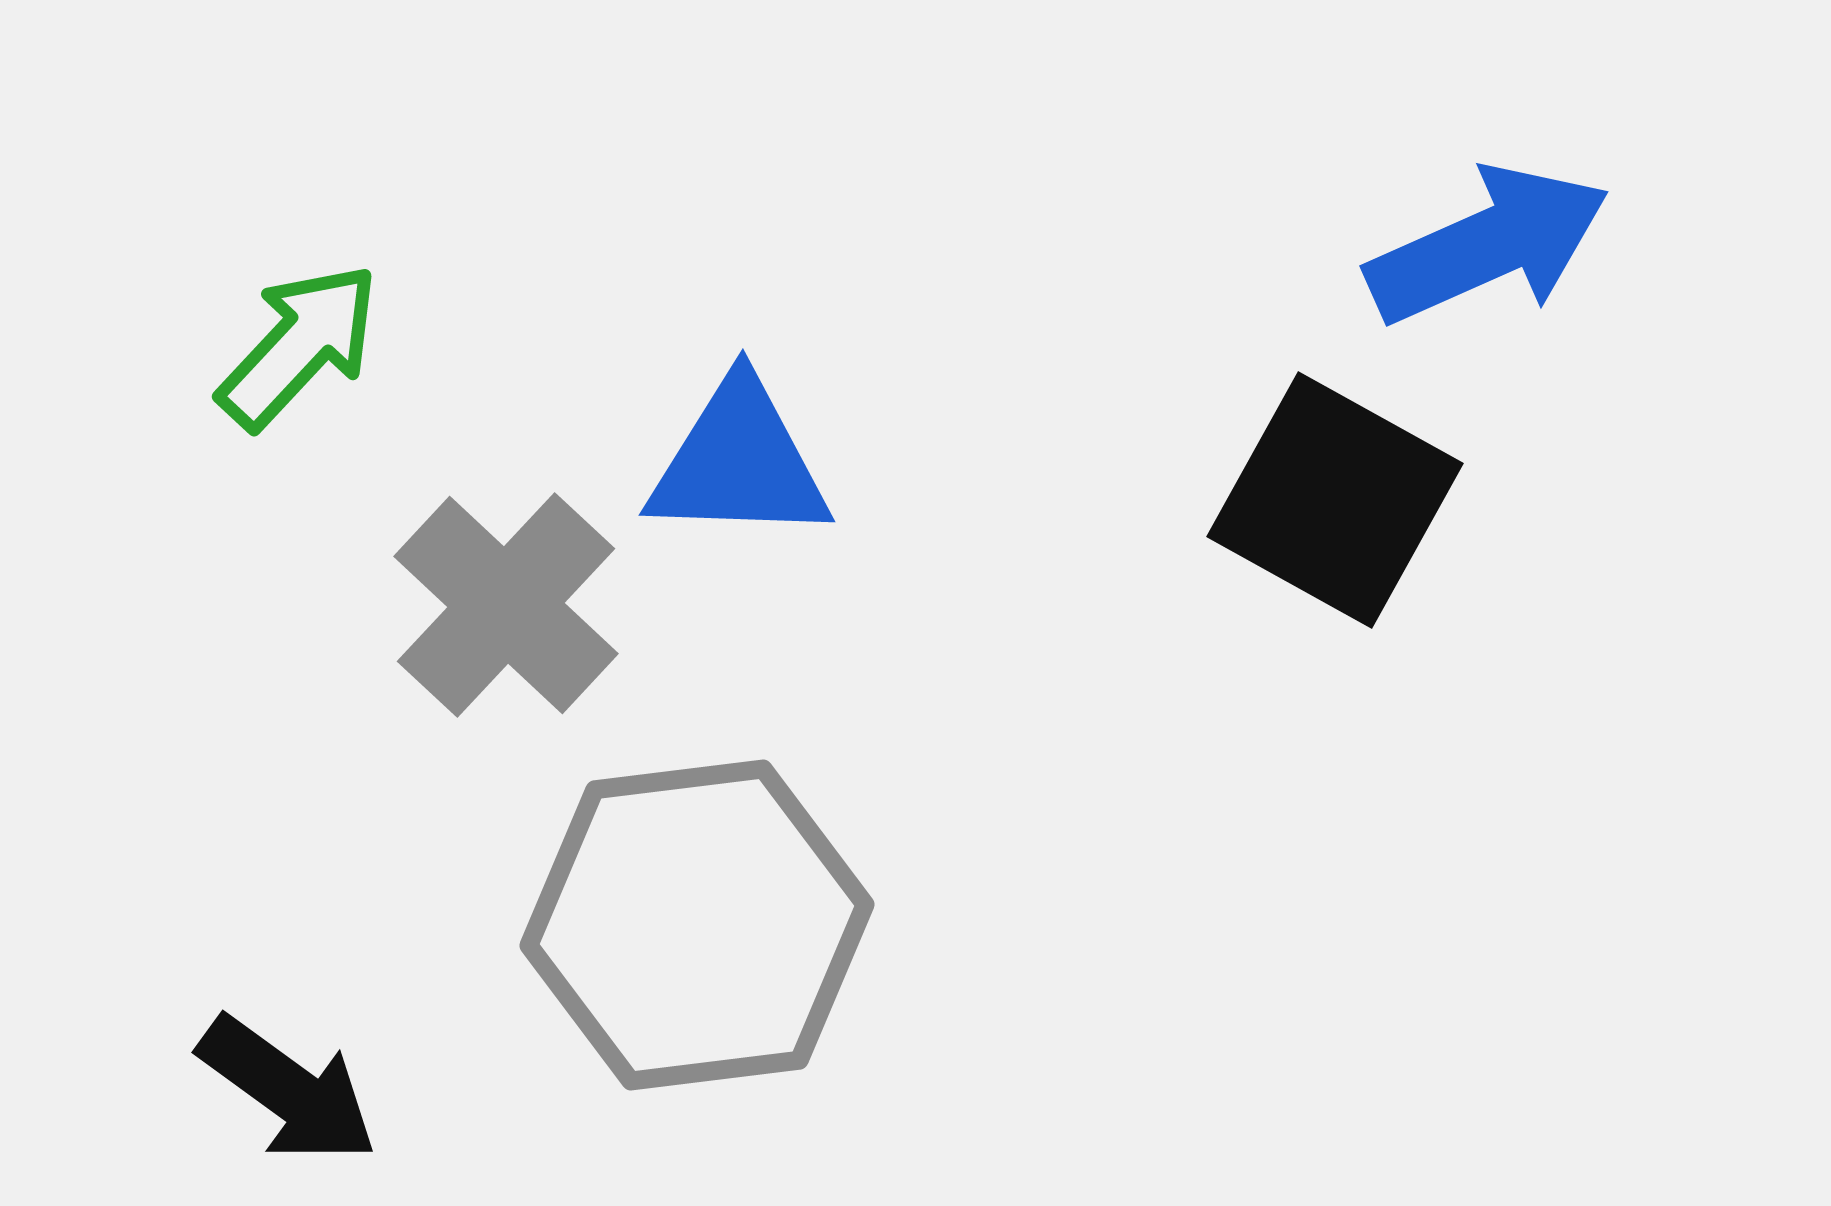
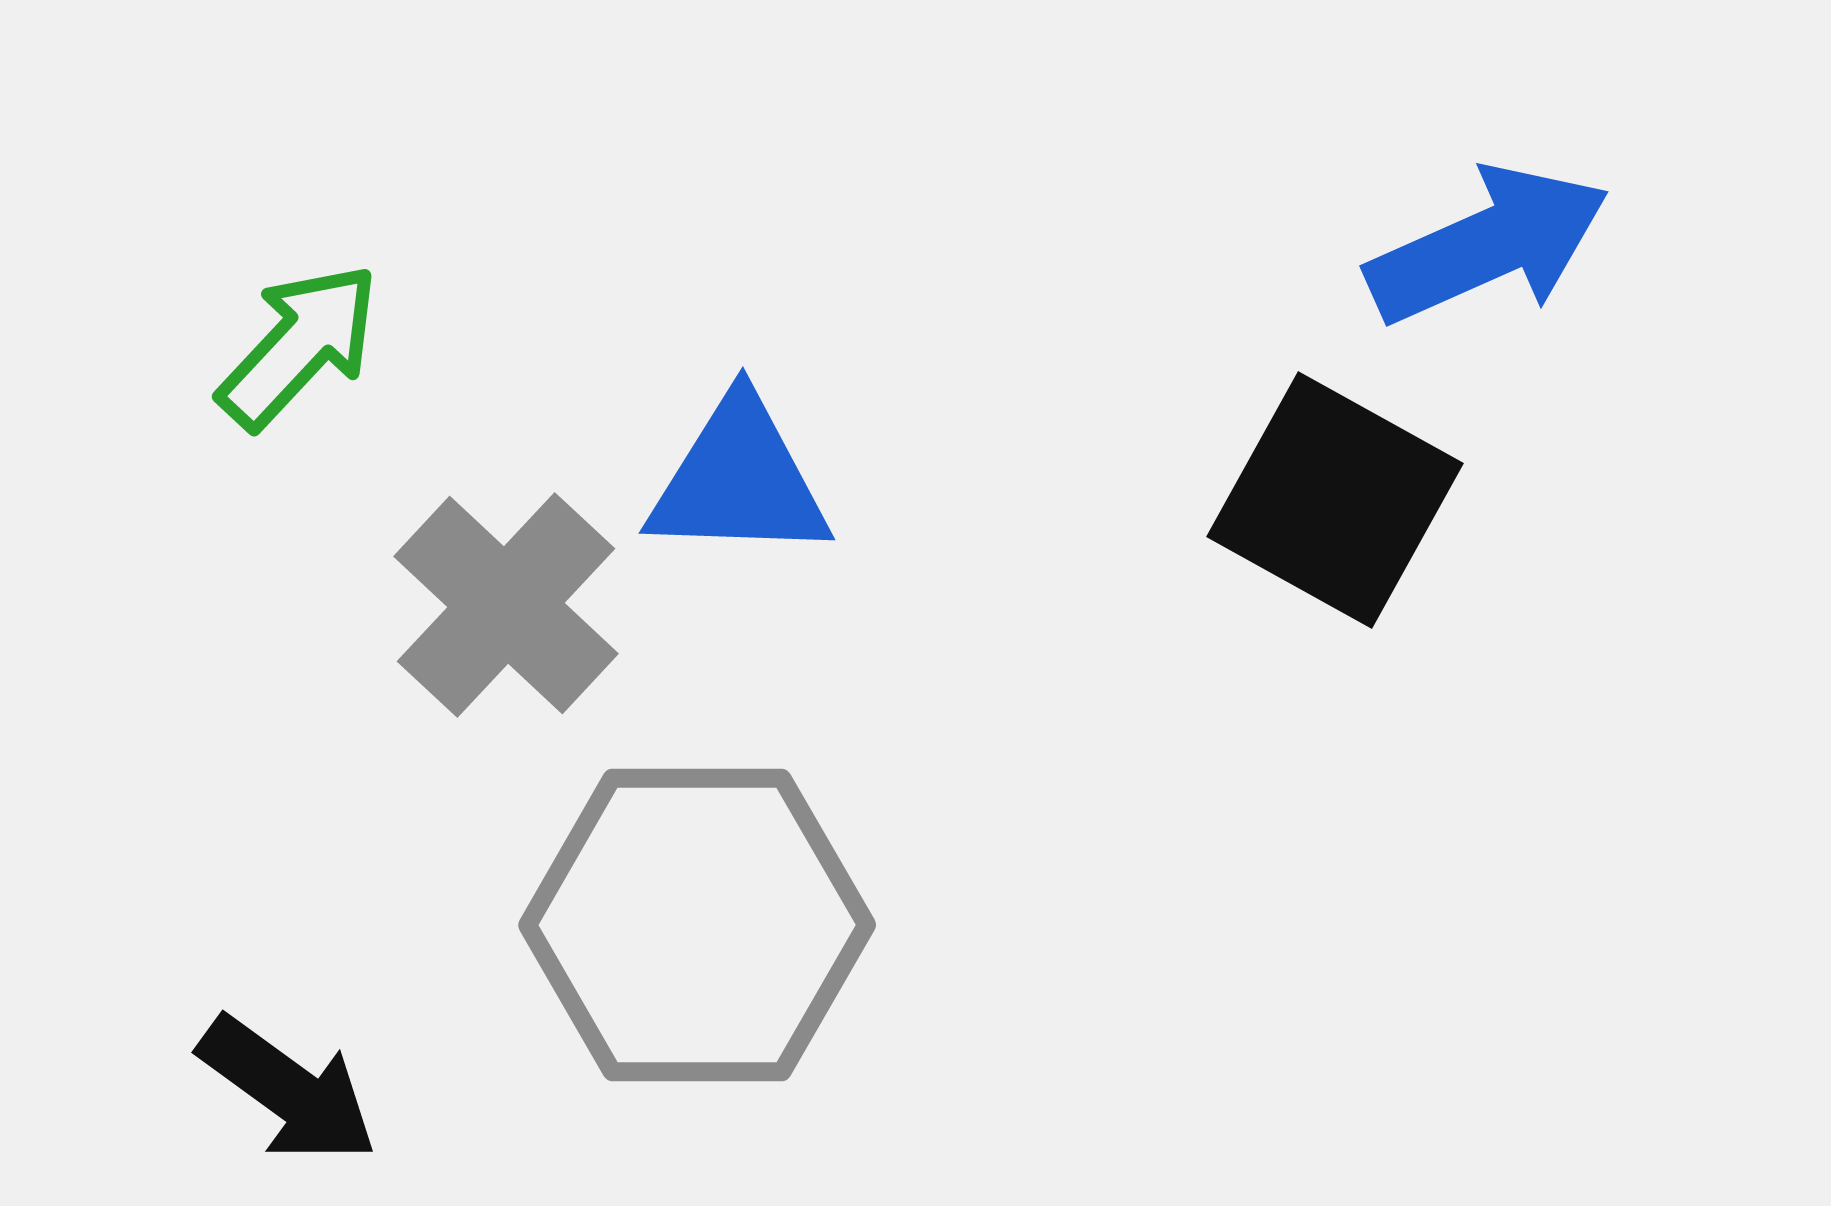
blue triangle: moved 18 px down
gray hexagon: rotated 7 degrees clockwise
